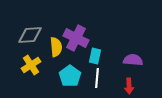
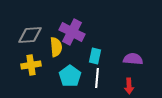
purple cross: moved 4 px left, 6 px up
purple semicircle: moved 1 px up
yellow cross: rotated 24 degrees clockwise
